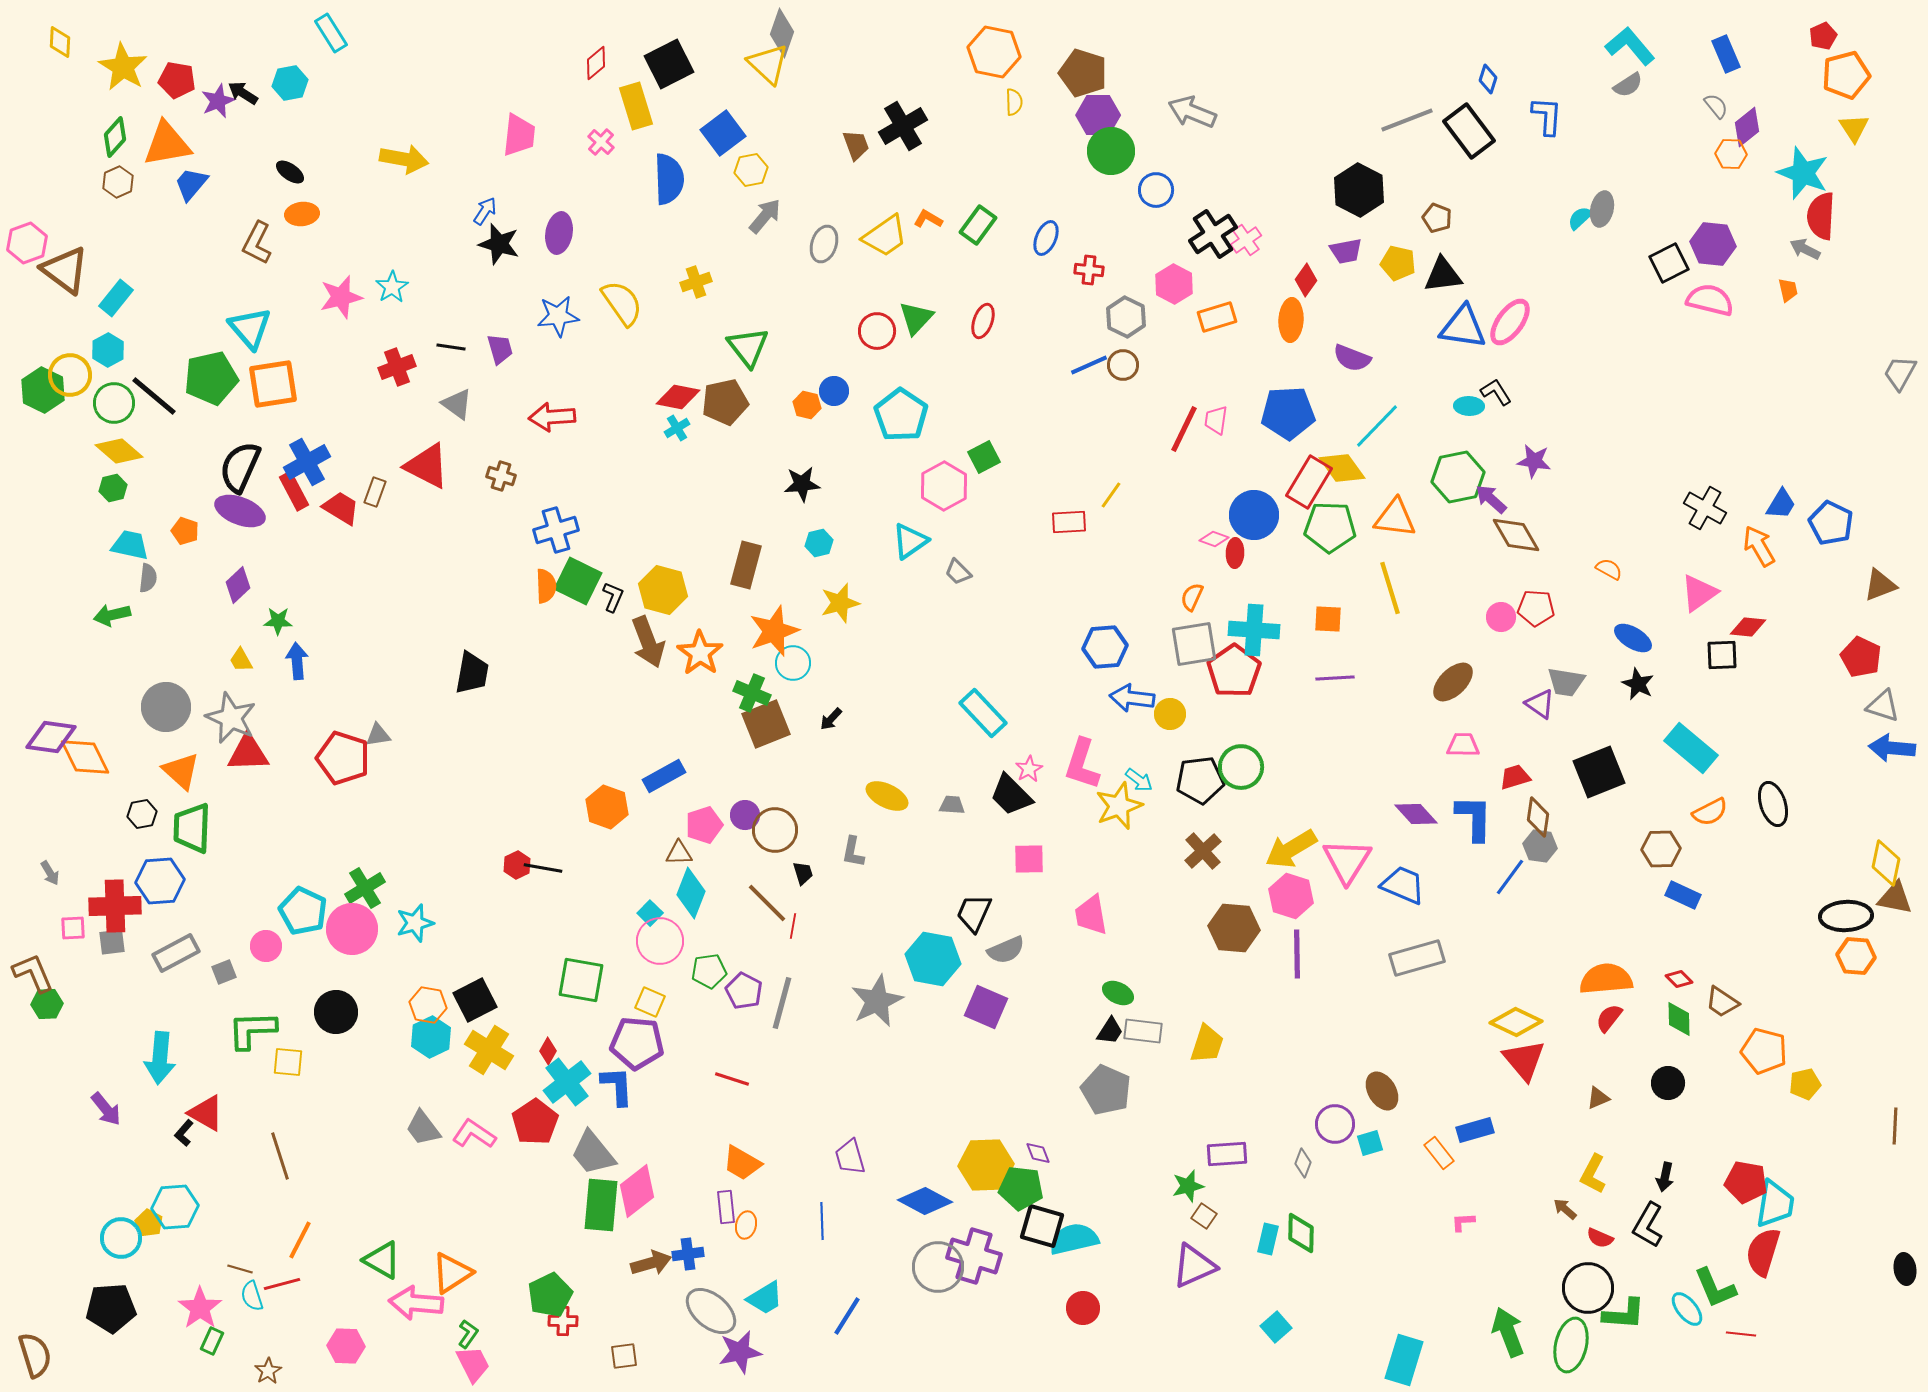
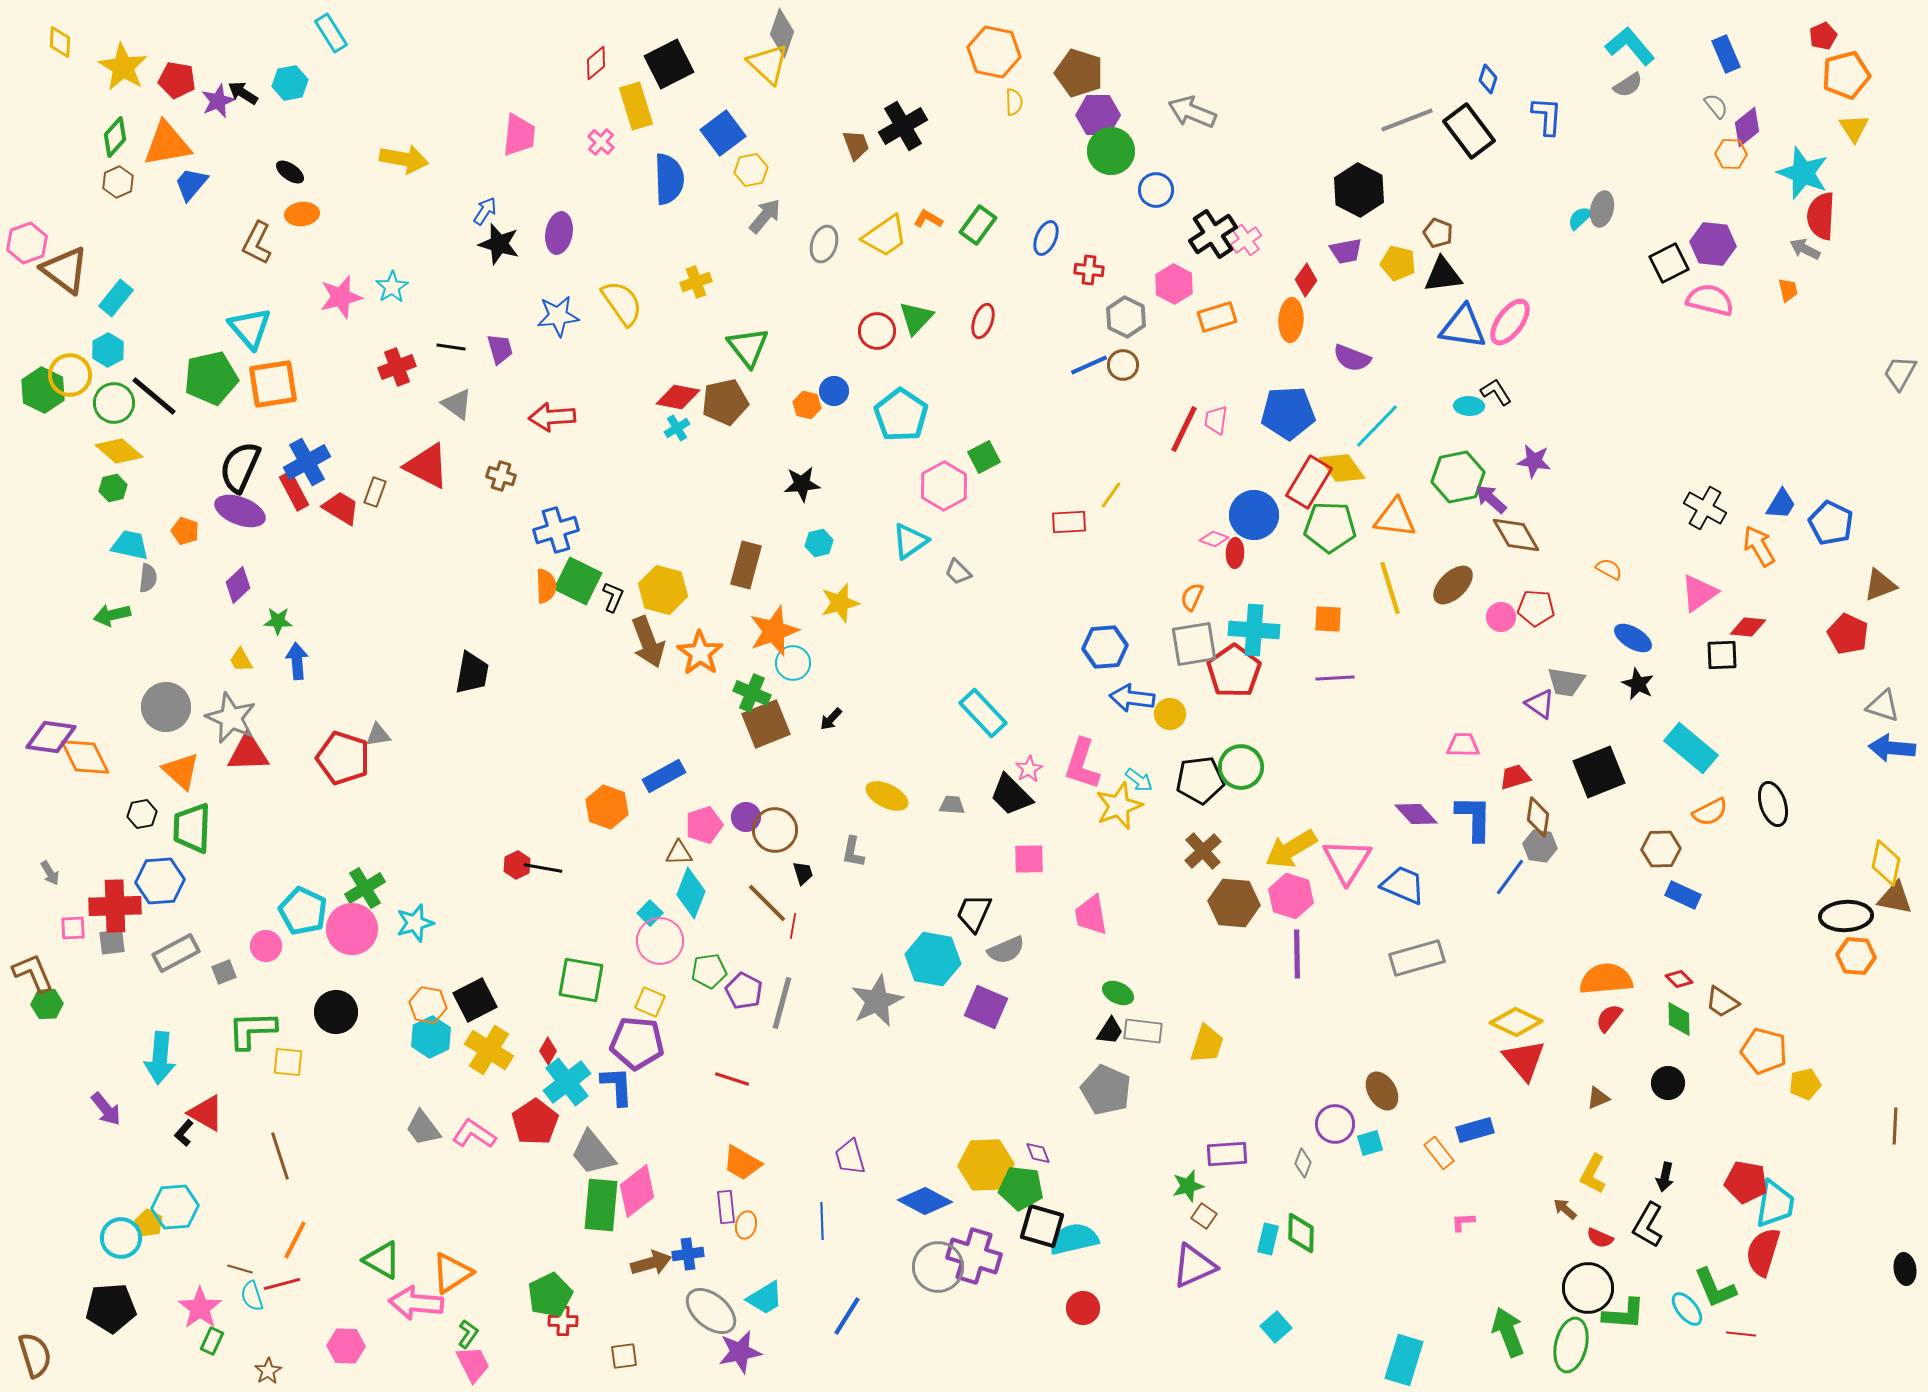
brown pentagon at (1083, 73): moved 4 px left
brown pentagon at (1437, 218): moved 1 px right, 15 px down
red pentagon at (1861, 657): moved 13 px left, 23 px up
brown ellipse at (1453, 682): moved 97 px up
purple circle at (745, 815): moved 1 px right, 2 px down
brown hexagon at (1234, 928): moved 25 px up
orange line at (300, 1240): moved 5 px left
